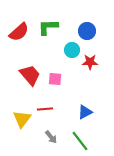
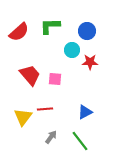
green L-shape: moved 2 px right, 1 px up
yellow triangle: moved 1 px right, 2 px up
gray arrow: rotated 104 degrees counterclockwise
